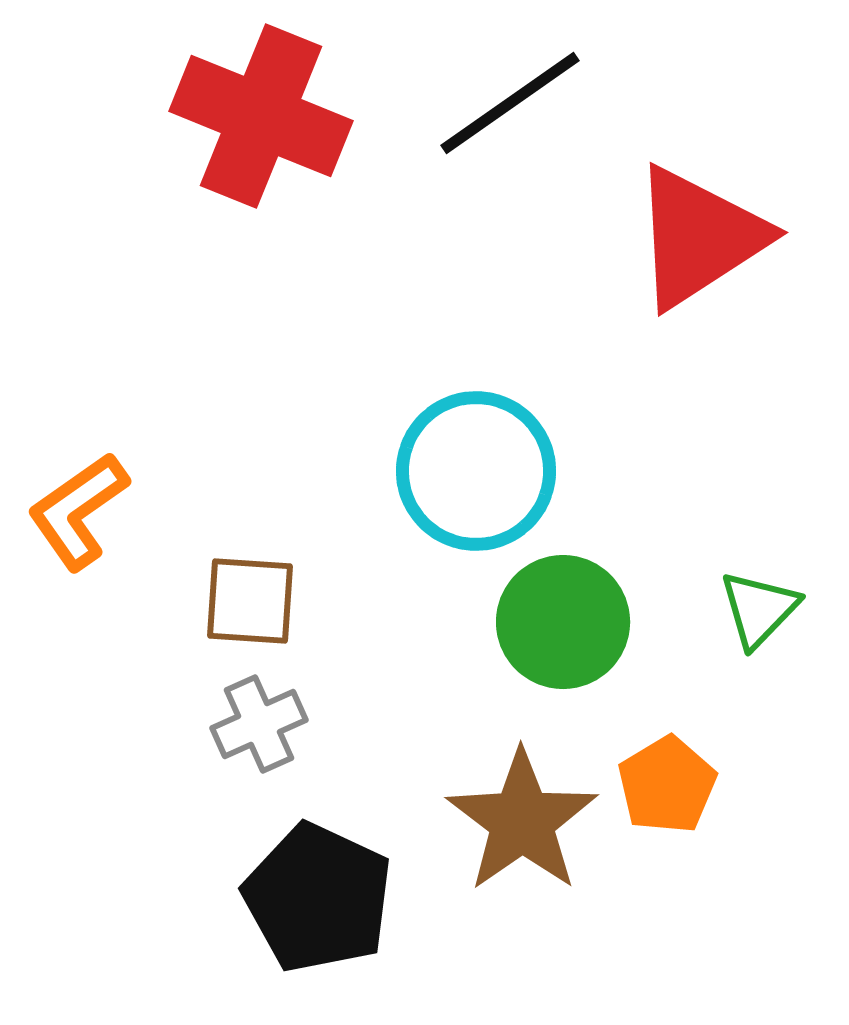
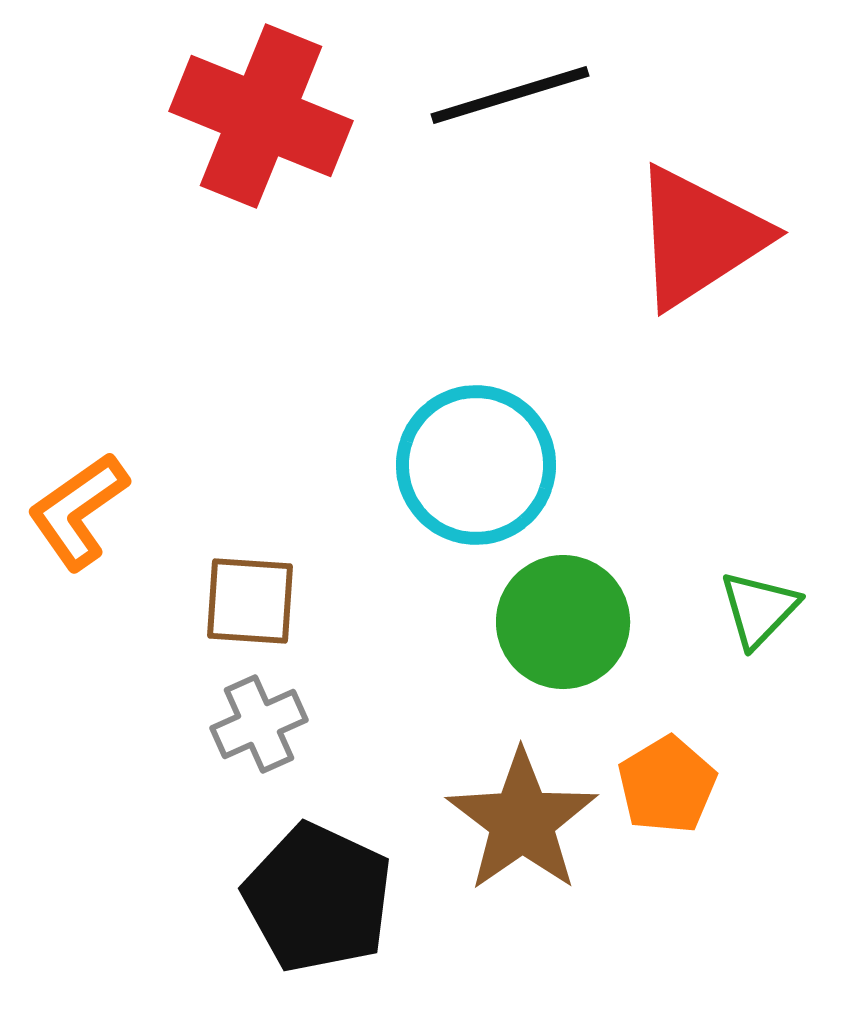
black line: moved 8 px up; rotated 18 degrees clockwise
cyan circle: moved 6 px up
